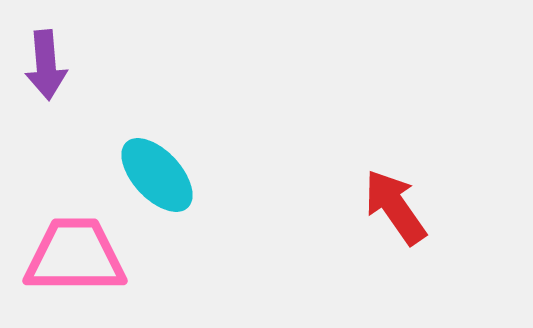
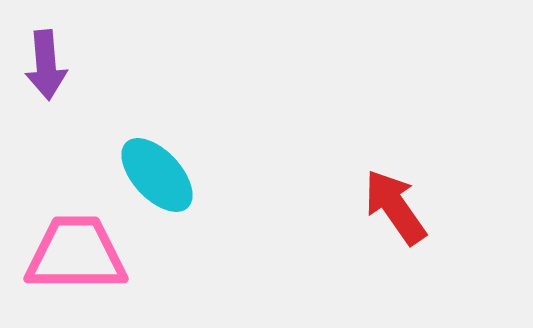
pink trapezoid: moved 1 px right, 2 px up
